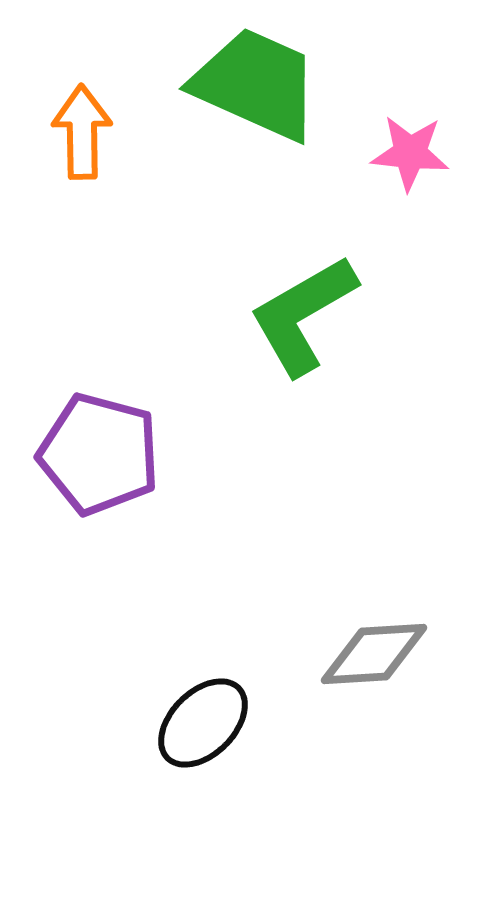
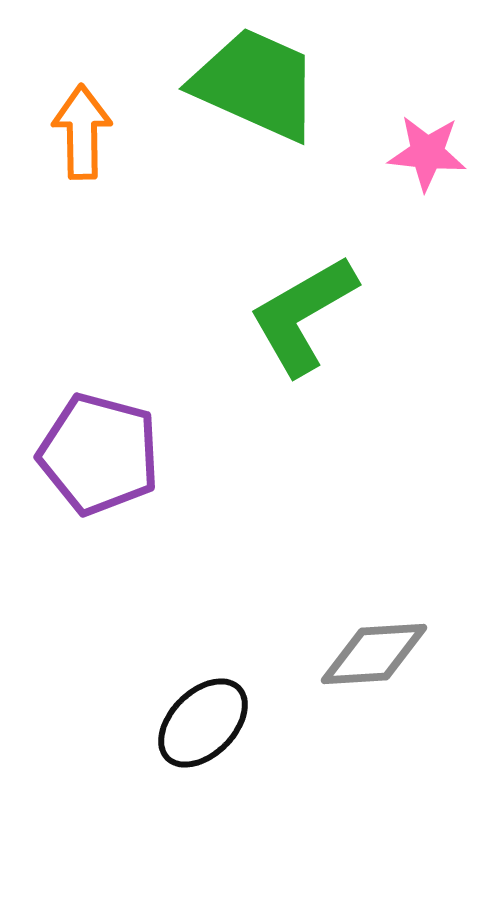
pink star: moved 17 px right
